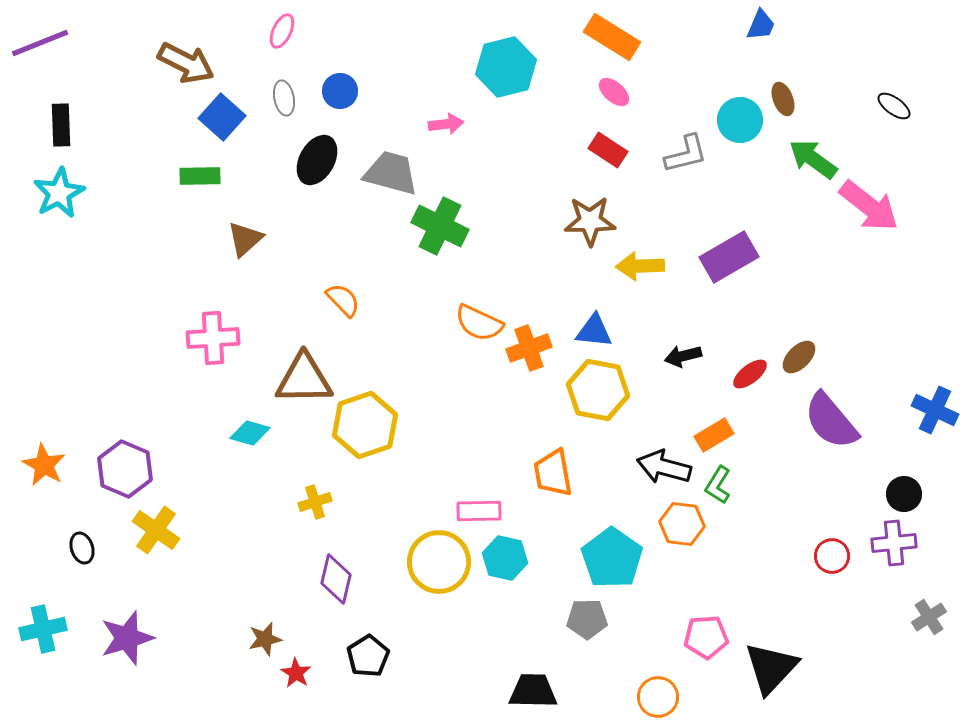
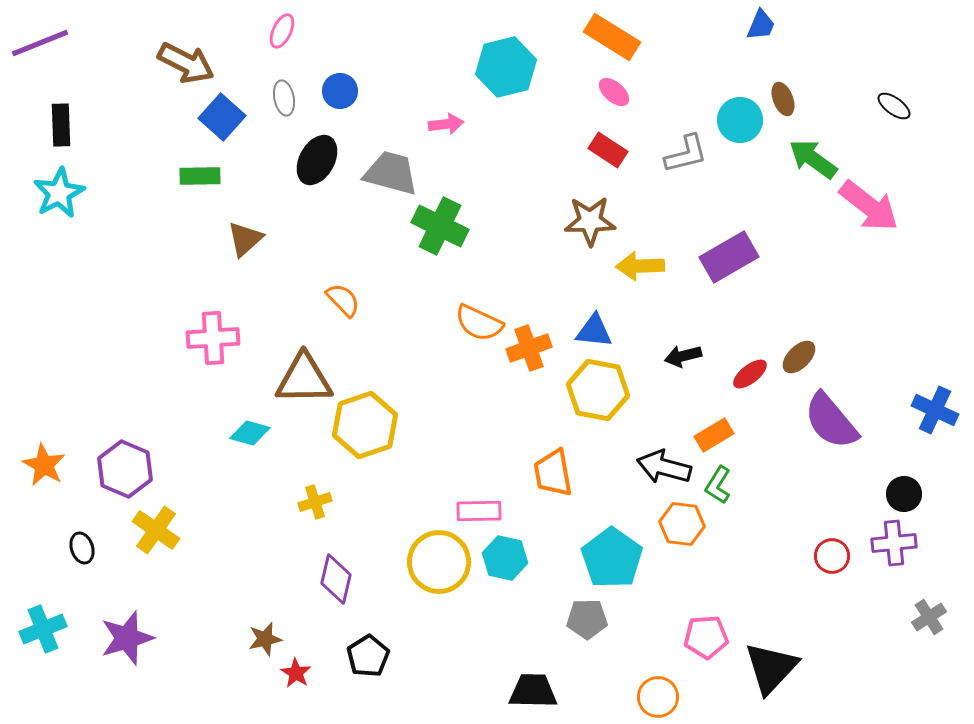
cyan cross at (43, 629): rotated 9 degrees counterclockwise
